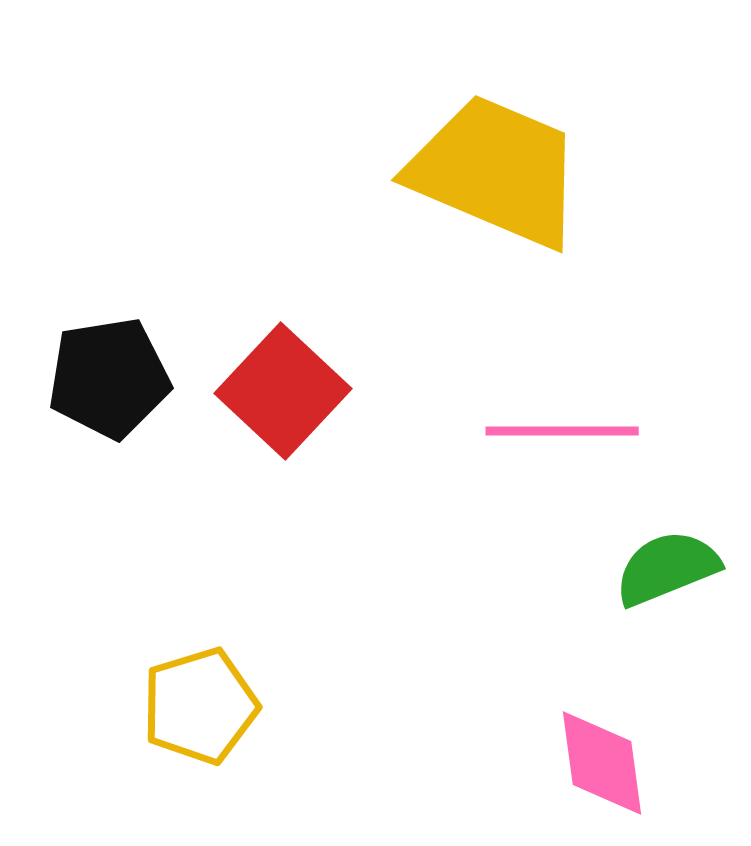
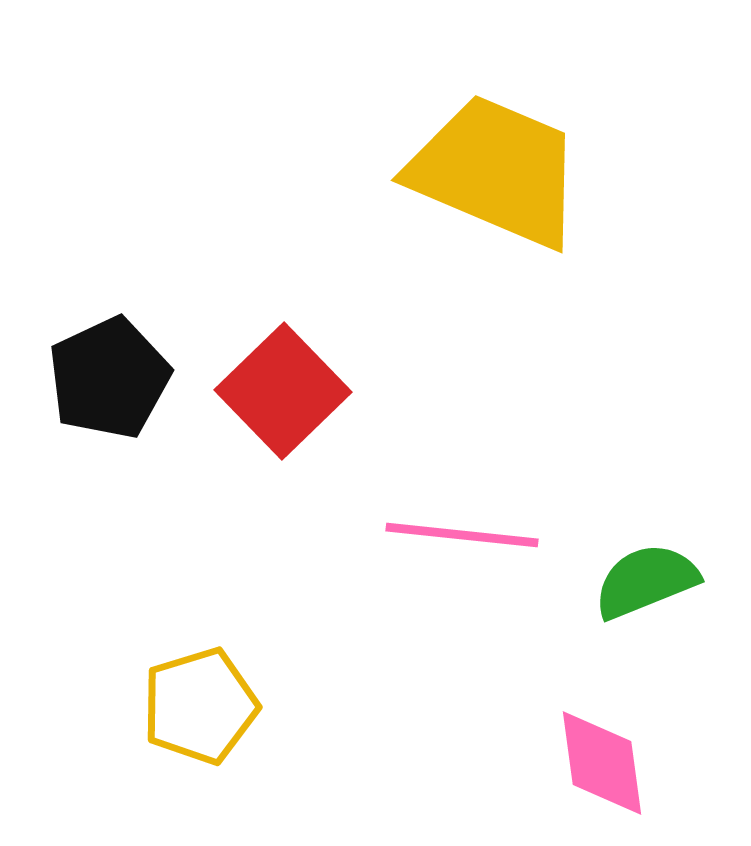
black pentagon: rotated 16 degrees counterclockwise
red square: rotated 3 degrees clockwise
pink line: moved 100 px left, 104 px down; rotated 6 degrees clockwise
green semicircle: moved 21 px left, 13 px down
